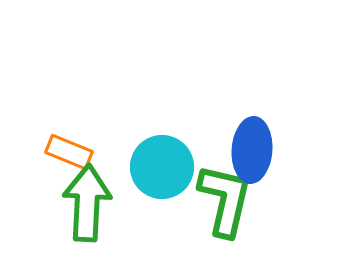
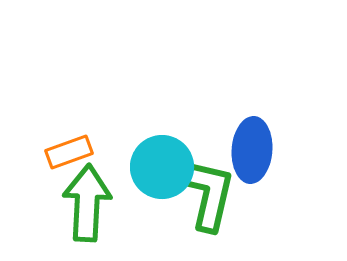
orange rectangle: rotated 42 degrees counterclockwise
green L-shape: moved 17 px left, 6 px up
